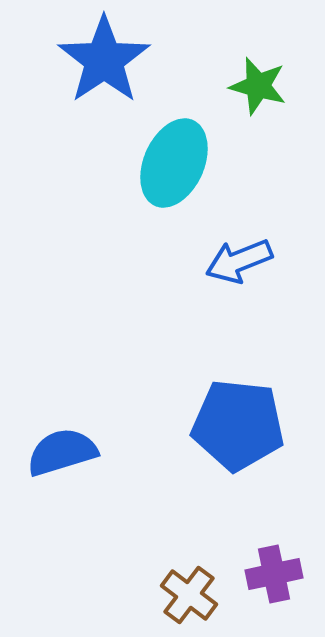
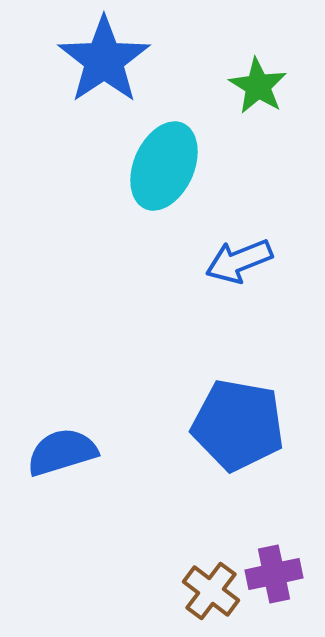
green star: rotated 16 degrees clockwise
cyan ellipse: moved 10 px left, 3 px down
blue pentagon: rotated 4 degrees clockwise
brown cross: moved 22 px right, 4 px up
